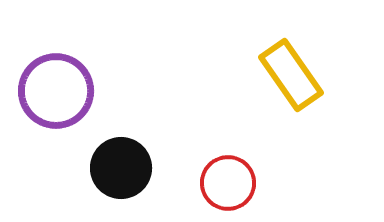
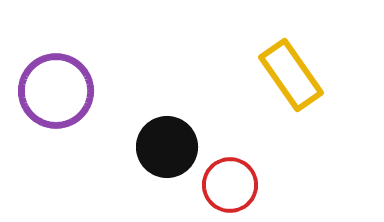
black circle: moved 46 px right, 21 px up
red circle: moved 2 px right, 2 px down
